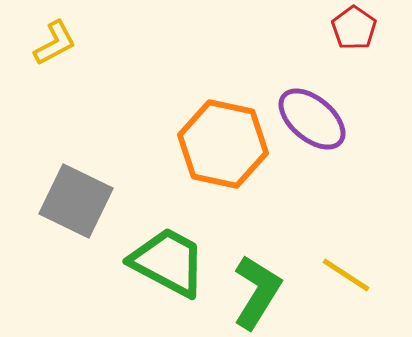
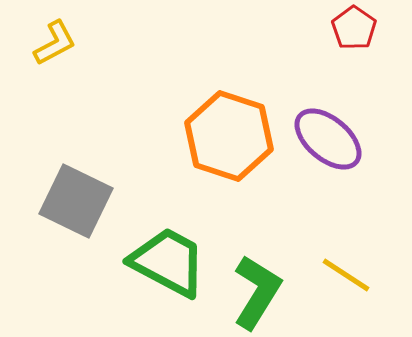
purple ellipse: moved 16 px right, 20 px down
orange hexagon: moved 6 px right, 8 px up; rotated 6 degrees clockwise
